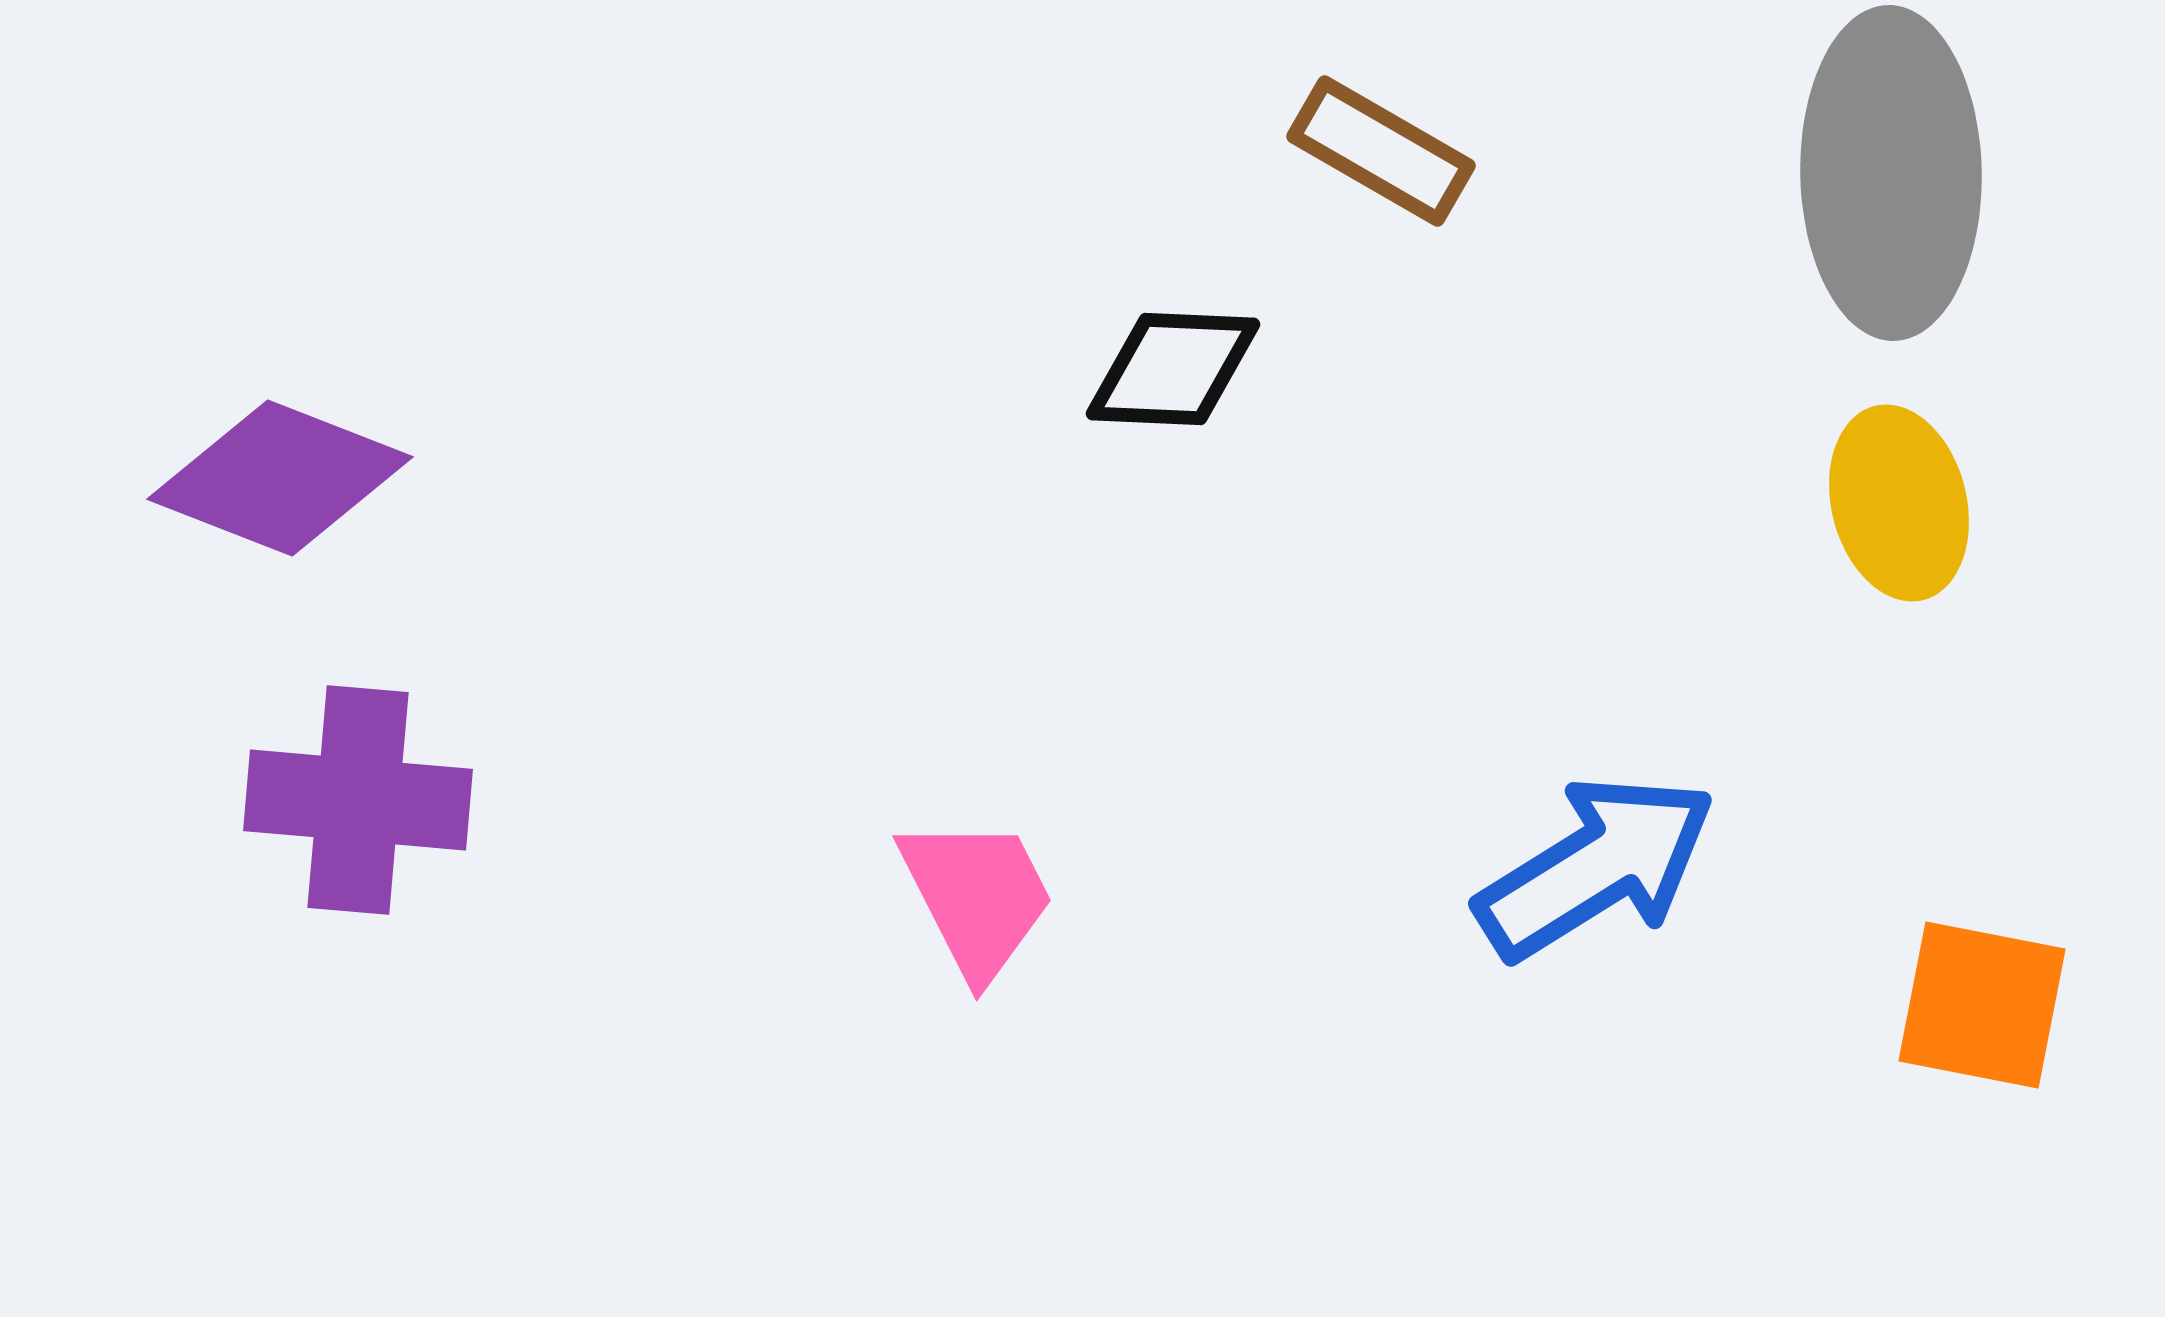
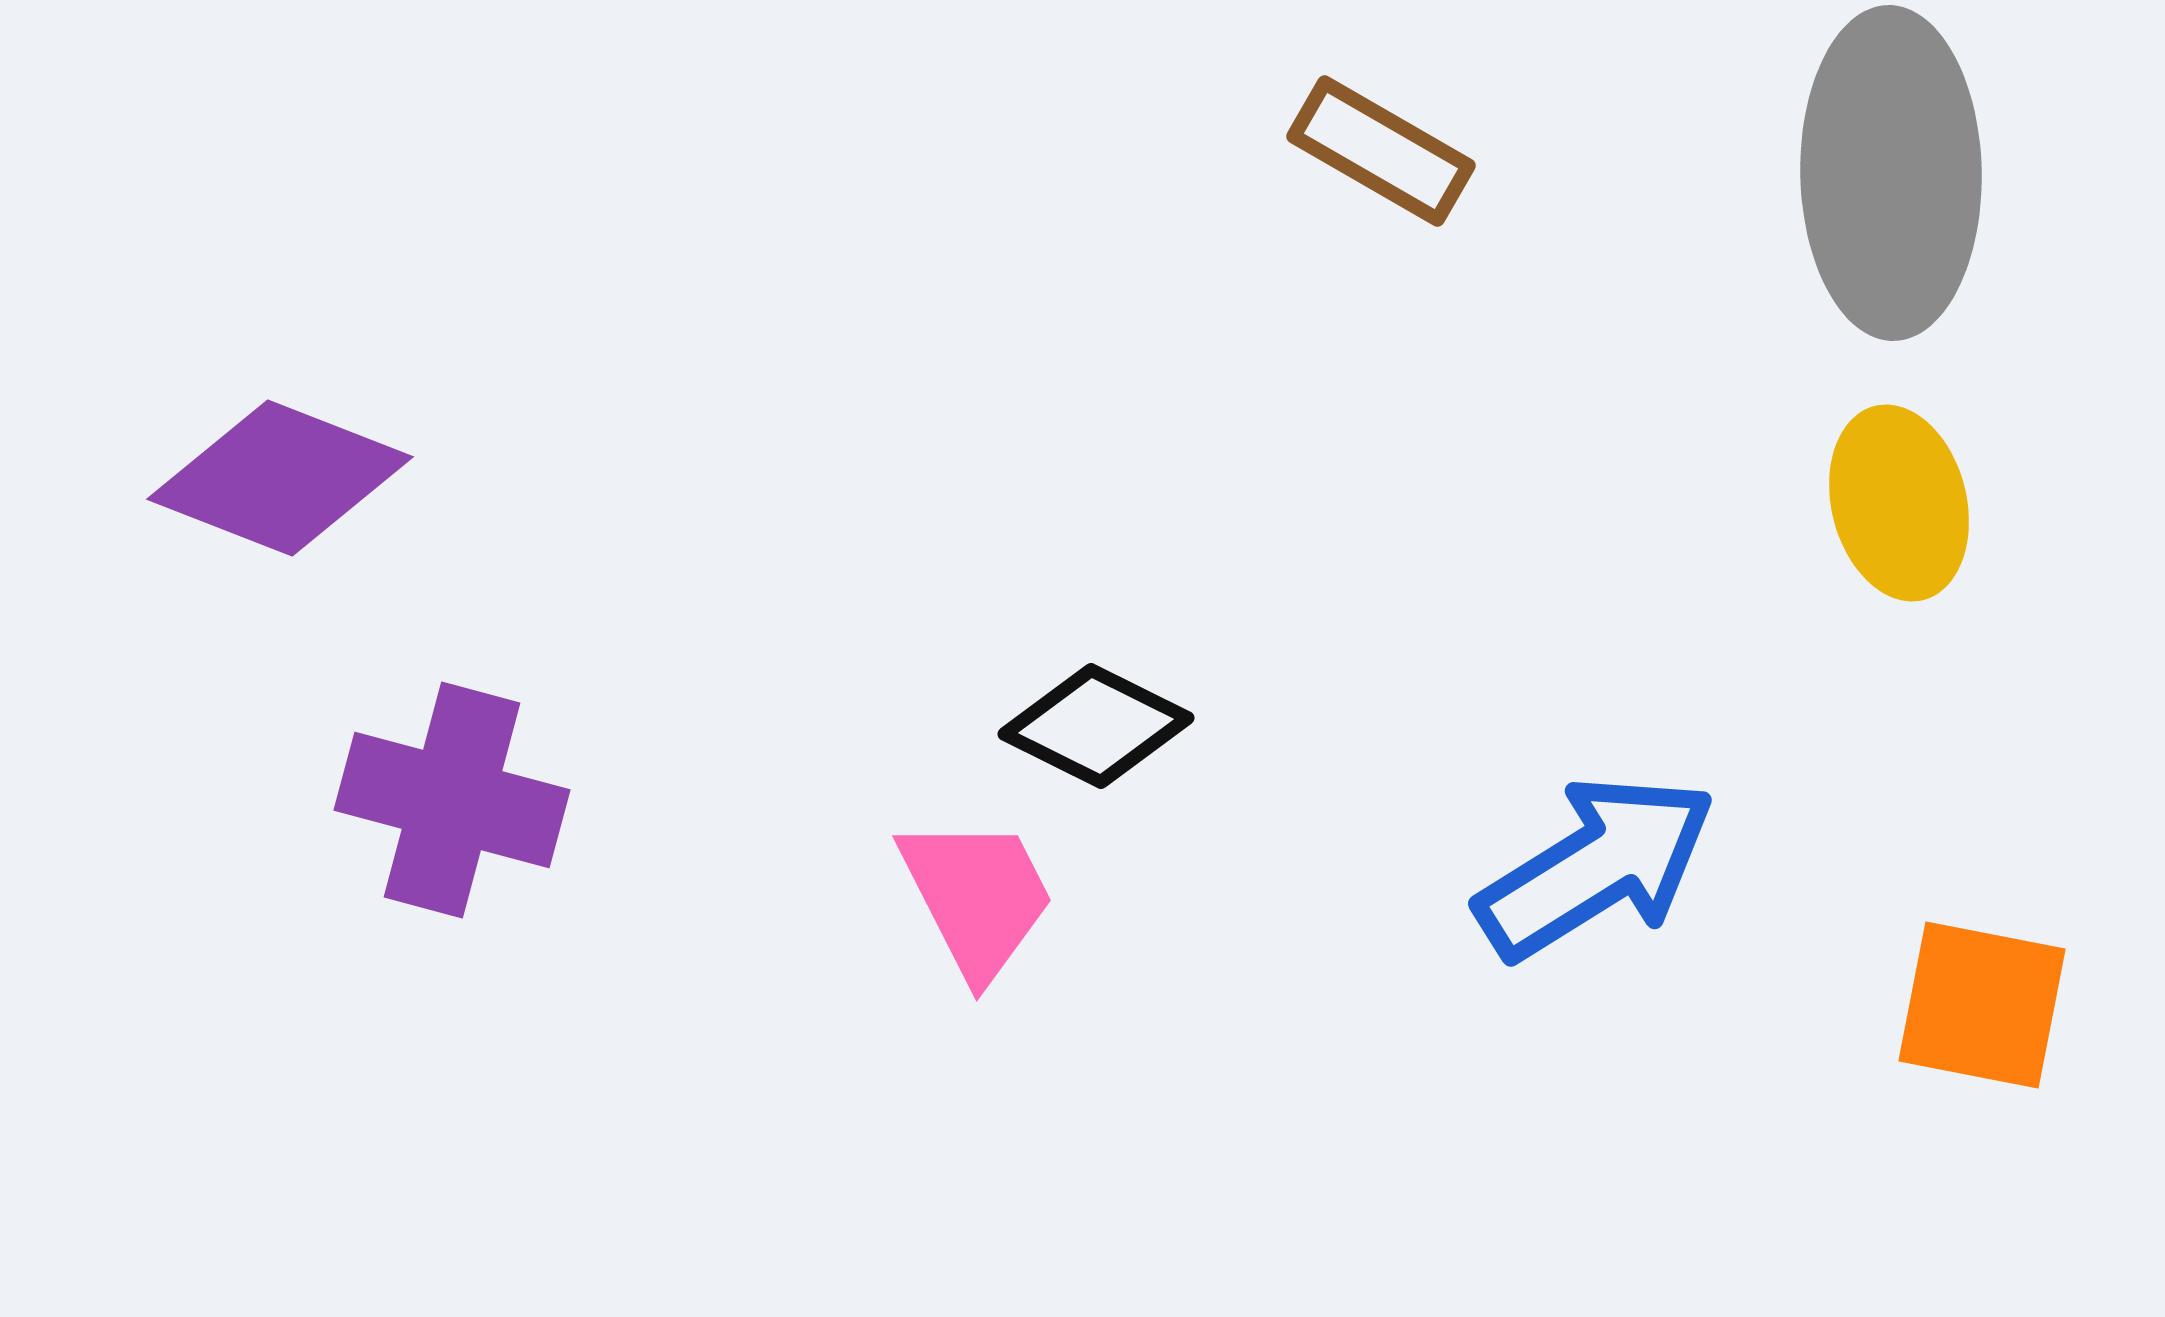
black diamond: moved 77 px left, 357 px down; rotated 24 degrees clockwise
purple cross: moved 94 px right; rotated 10 degrees clockwise
